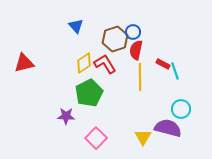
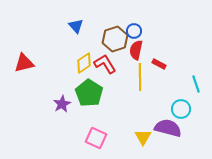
blue circle: moved 1 px right, 1 px up
red rectangle: moved 4 px left
cyan line: moved 21 px right, 13 px down
green pentagon: rotated 12 degrees counterclockwise
purple star: moved 4 px left, 12 px up; rotated 30 degrees counterclockwise
pink square: rotated 20 degrees counterclockwise
